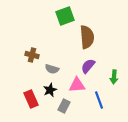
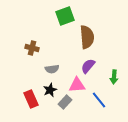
brown cross: moved 7 px up
gray semicircle: rotated 24 degrees counterclockwise
blue line: rotated 18 degrees counterclockwise
gray rectangle: moved 1 px right, 4 px up; rotated 16 degrees clockwise
